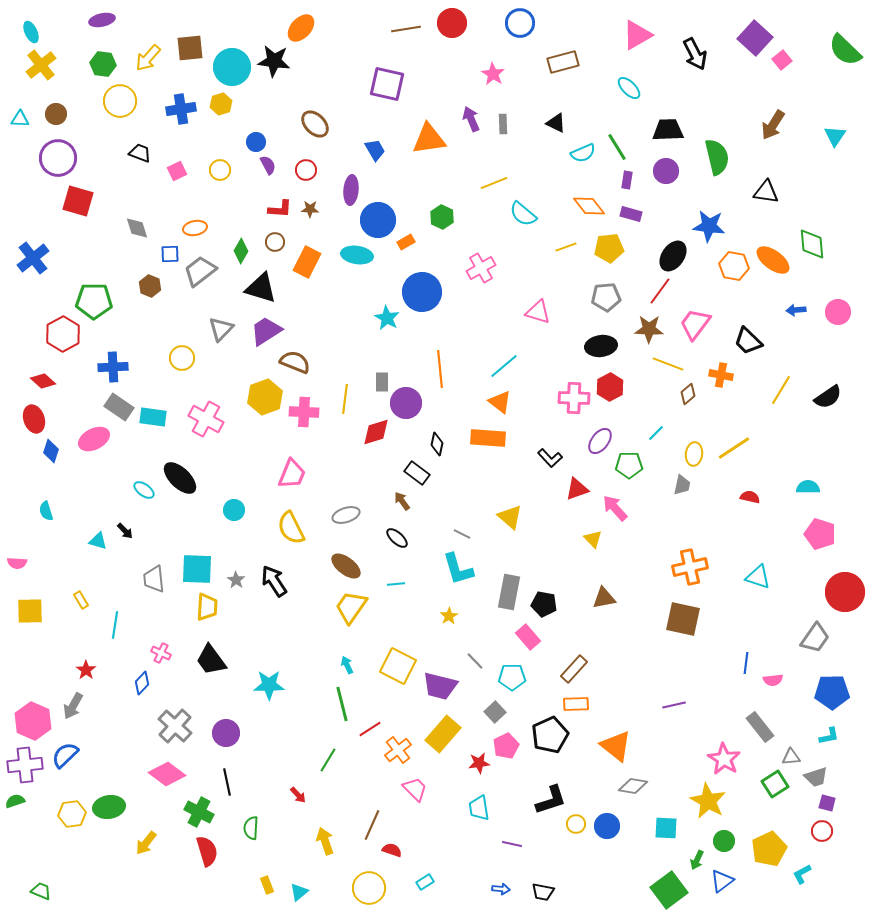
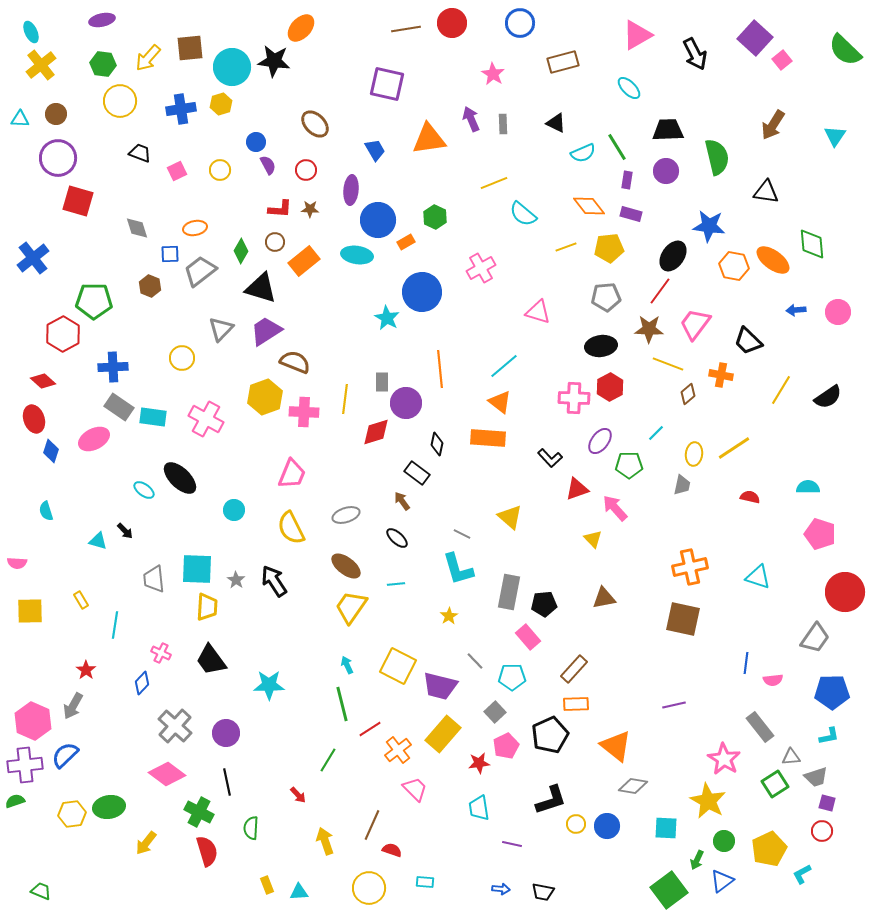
green hexagon at (442, 217): moved 7 px left
orange rectangle at (307, 262): moved 3 px left, 1 px up; rotated 24 degrees clockwise
black pentagon at (544, 604): rotated 15 degrees counterclockwise
cyan rectangle at (425, 882): rotated 36 degrees clockwise
cyan triangle at (299, 892): rotated 36 degrees clockwise
